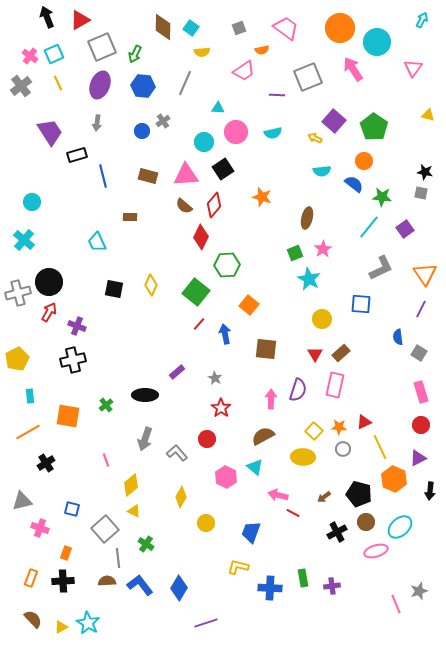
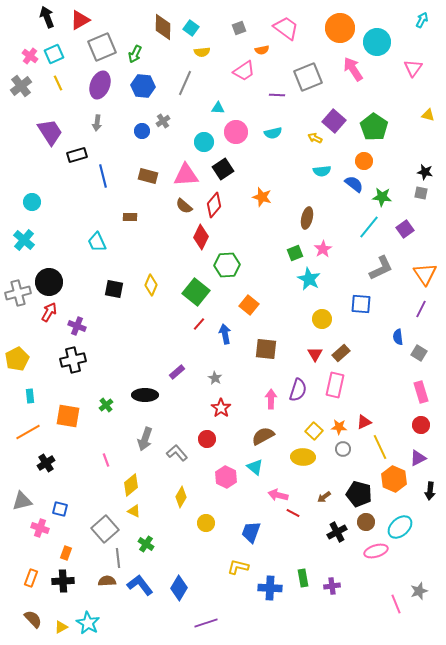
blue square at (72, 509): moved 12 px left
